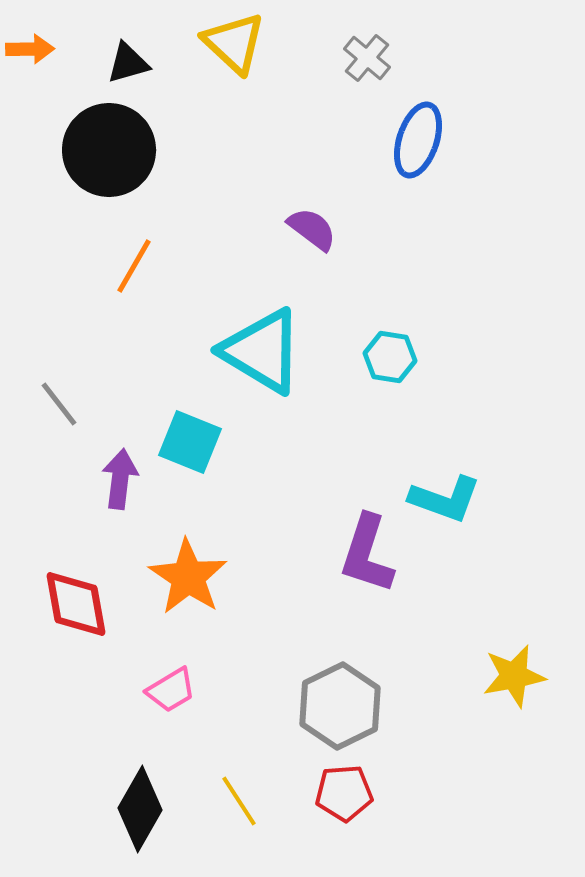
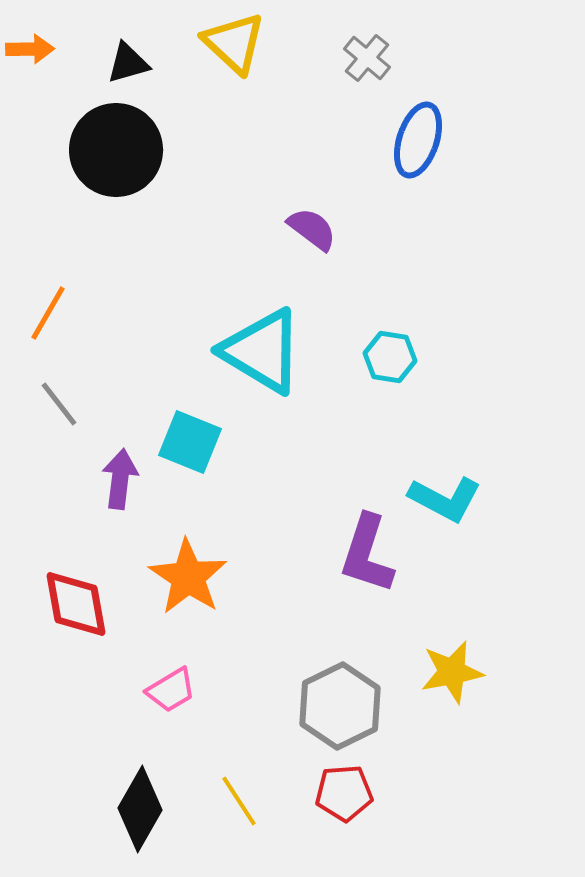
black circle: moved 7 px right
orange line: moved 86 px left, 47 px down
cyan L-shape: rotated 8 degrees clockwise
yellow star: moved 62 px left, 4 px up
